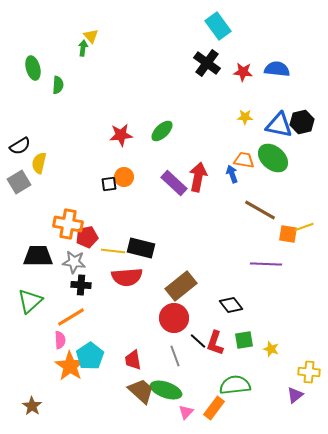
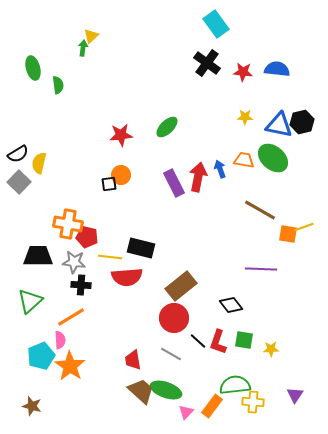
cyan rectangle at (218, 26): moved 2 px left, 2 px up
yellow triangle at (91, 36): rotated 28 degrees clockwise
green semicircle at (58, 85): rotated 12 degrees counterclockwise
green ellipse at (162, 131): moved 5 px right, 4 px up
black semicircle at (20, 146): moved 2 px left, 8 px down
blue arrow at (232, 174): moved 12 px left, 5 px up
orange circle at (124, 177): moved 3 px left, 2 px up
gray square at (19, 182): rotated 15 degrees counterclockwise
purple rectangle at (174, 183): rotated 20 degrees clockwise
red pentagon at (87, 237): rotated 25 degrees clockwise
yellow line at (113, 251): moved 3 px left, 6 px down
purple line at (266, 264): moved 5 px left, 5 px down
green square at (244, 340): rotated 18 degrees clockwise
red L-shape at (215, 343): moved 3 px right, 1 px up
yellow star at (271, 349): rotated 21 degrees counterclockwise
cyan pentagon at (90, 356): moved 49 px left; rotated 12 degrees clockwise
gray line at (175, 356): moved 4 px left, 2 px up; rotated 40 degrees counterclockwise
yellow cross at (309, 372): moved 56 px left, 30 px down
purple triangle at (295, 395): rotated 18 degrees counterclockwise
brown star at (32, 406): rotated 18 degrees counterclockwise
orange rectangle at (214, 408): moved 2 px left, 2 px up
